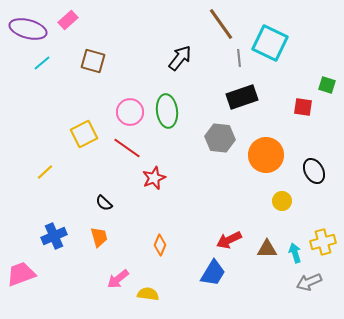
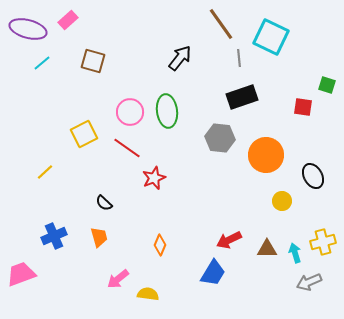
cyan square: moved 1 px right, 6 px up
black ellipse: moved 1 px left, 5 px down
